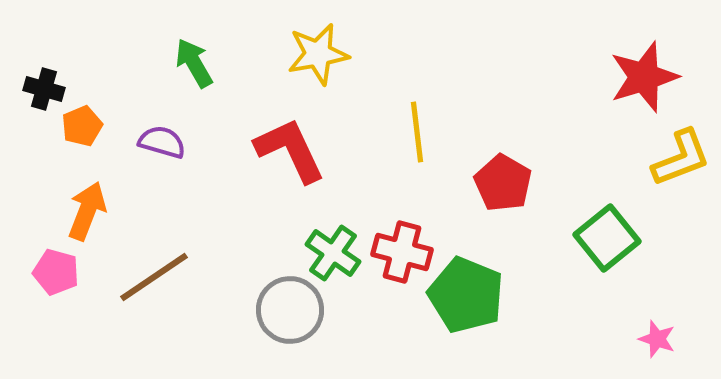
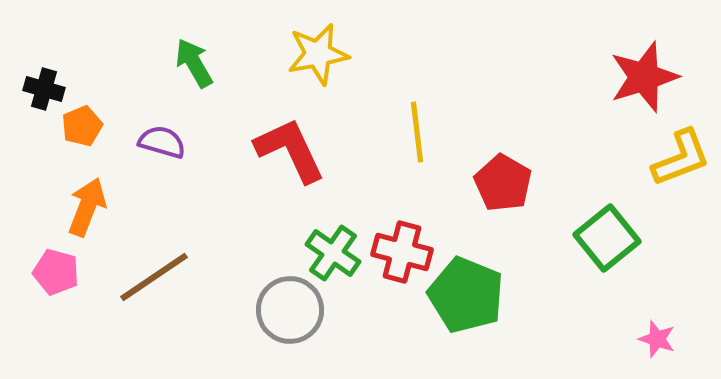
orange arrow: moved 4 px up
